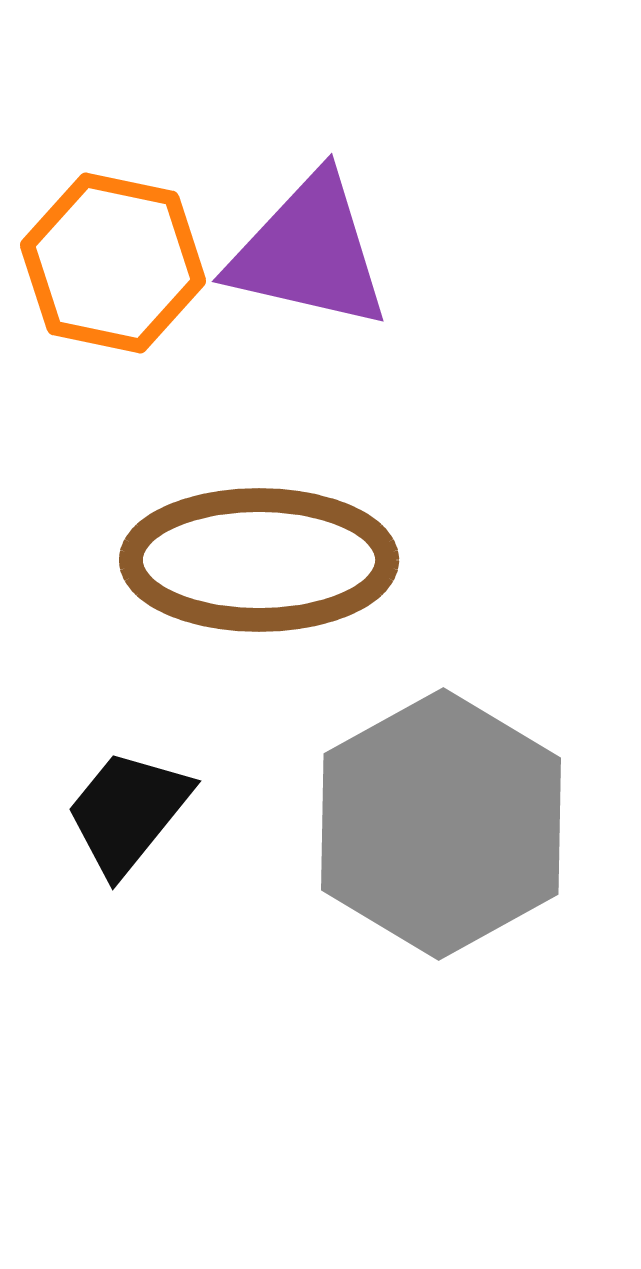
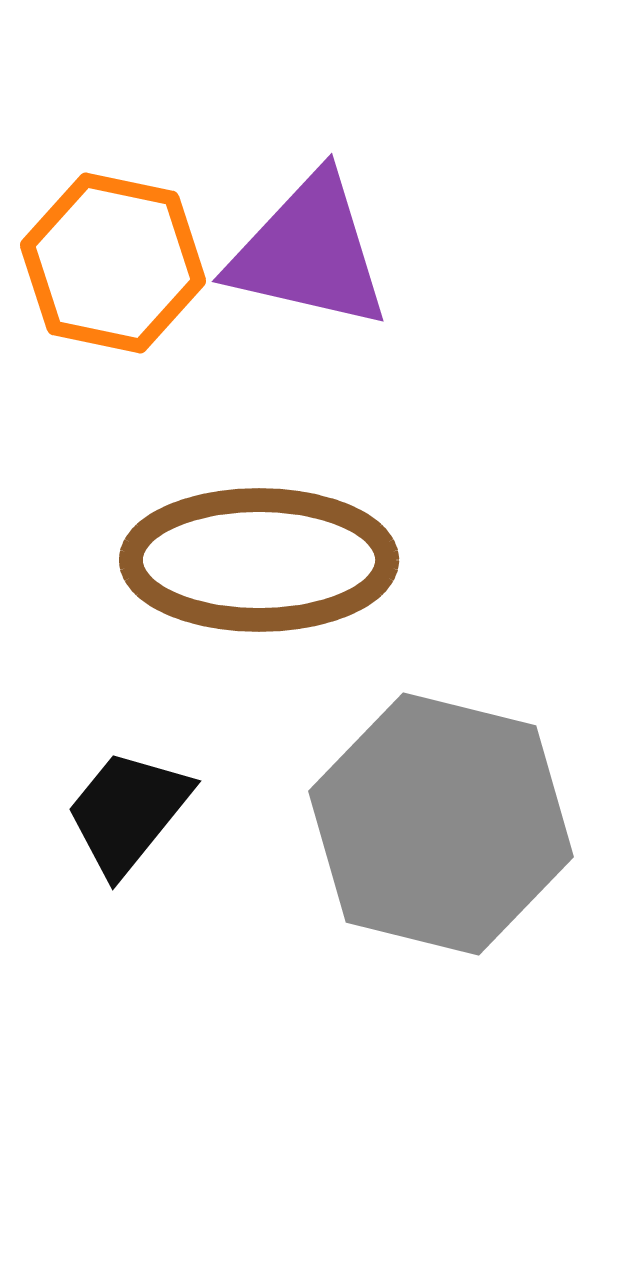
gray hexagon: rotated 17 degrees counterclockwise
